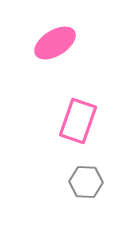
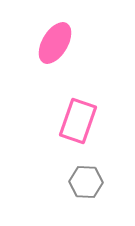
pink ellipse: rotated 27 degrees counterclockwise
